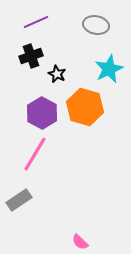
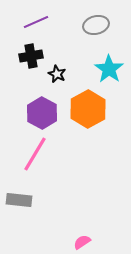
gray ellipse: rotated 25 degrees counterclockwise
black cross: rotated 10 degrees clockwise
cyan star: rotated 12 degrees counterclockwise
orange hexagon: moved 3 px right, 2 px down; rotated 15 degrees clockwise
gray rectangle: rotated 40 degrees clockwise
pink semicircle: moved 2 px right; rotated 102 degrees clockwise
